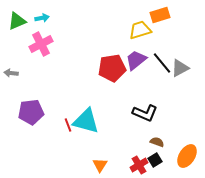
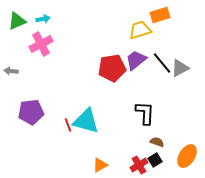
cyan arrow: moved 1 px right, 1 px down
gray arrow: moved 2 px up
black L-shape: rotated 110 degrees counterclockwise
orange triangle: rotated 28 degrees clockwise
